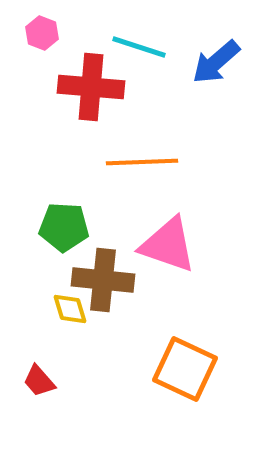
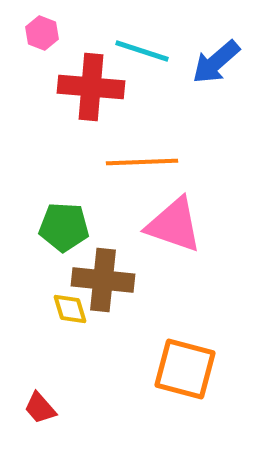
cyan line: moved 3 px right, 4 px down
pink triangle: moved 6 px right, 20 px up
orange square: rotated 10 degrees counterclockwise
red trapezoid: moved 1 px right, 27 px down
